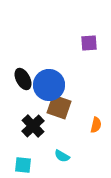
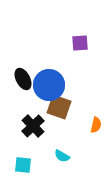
purple square: moved 9 px left
